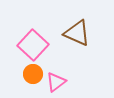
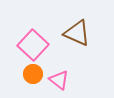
pink triangle: moved 3 px right, 2 px up; rotated 45 degrees counterclockwise
